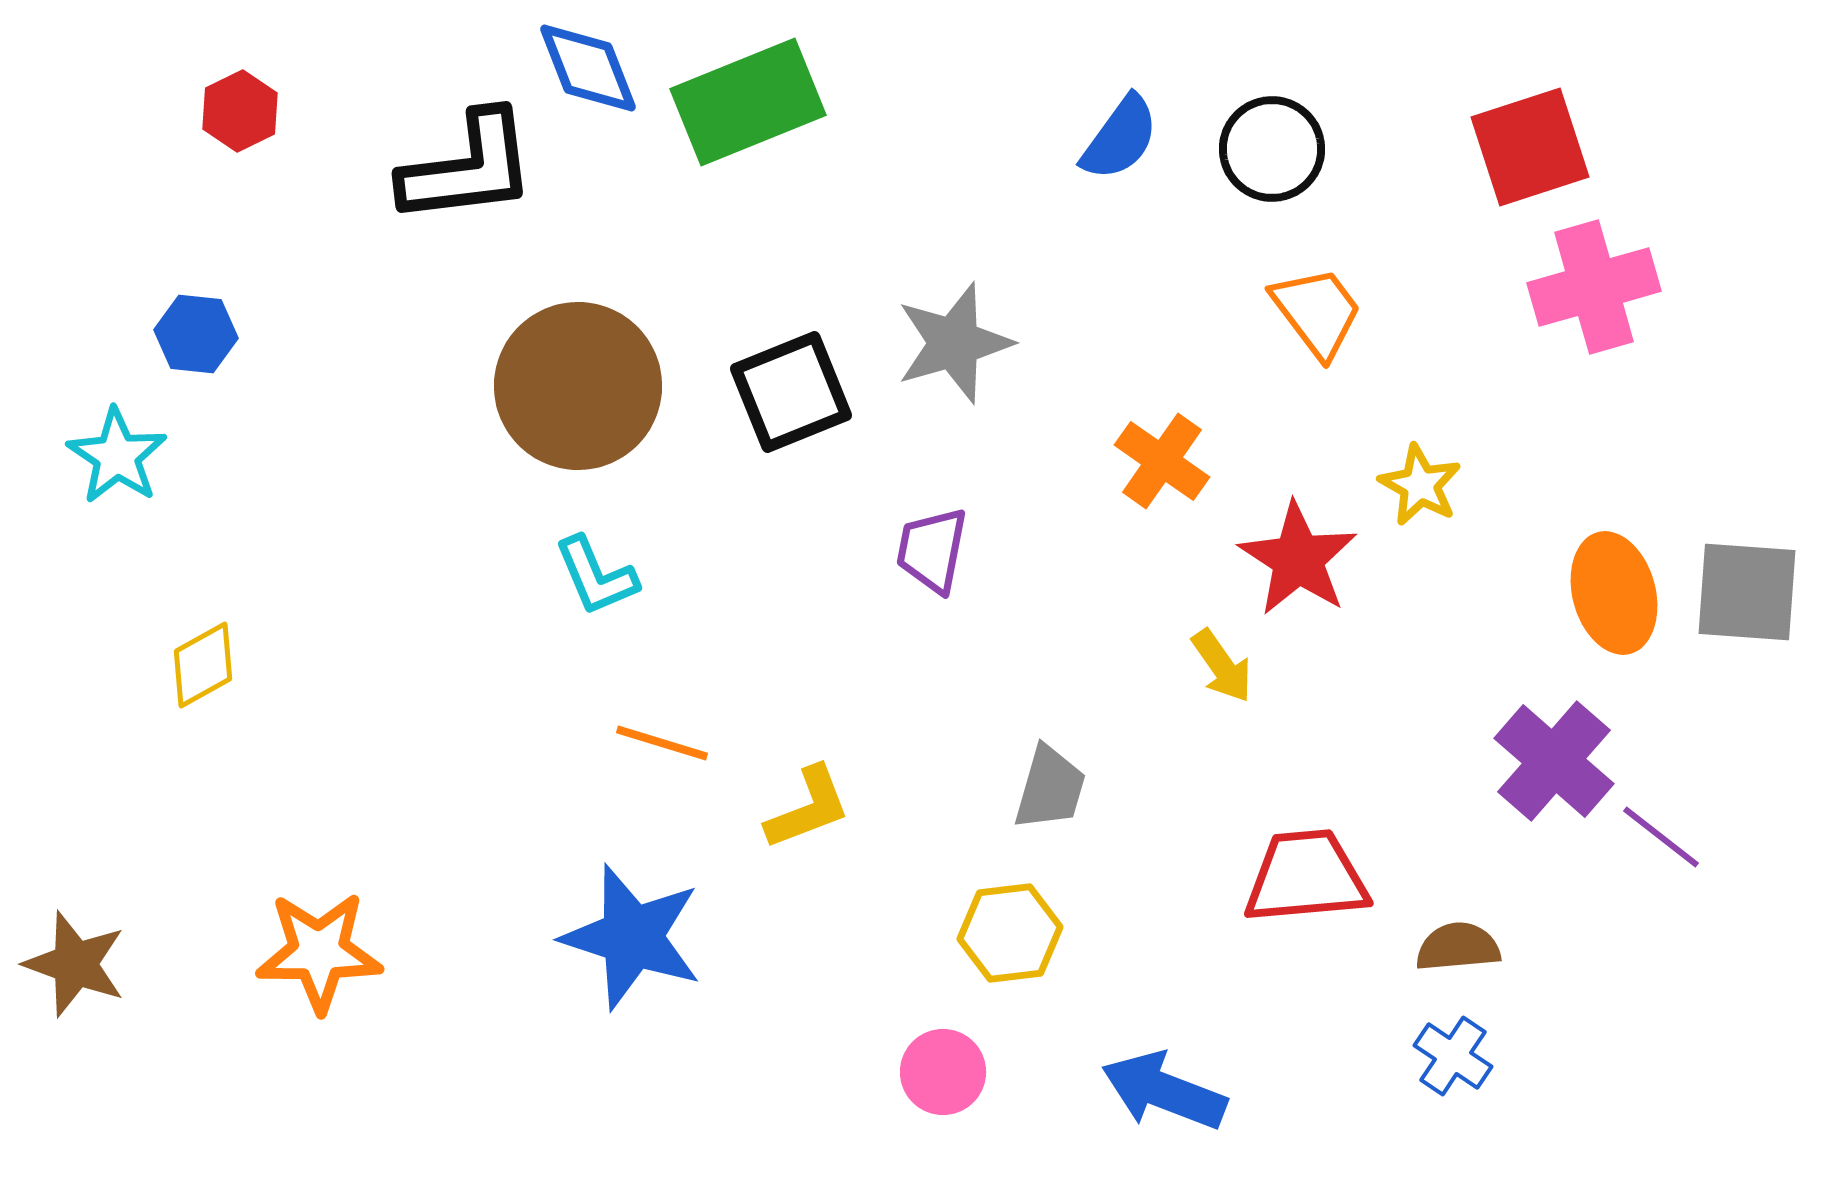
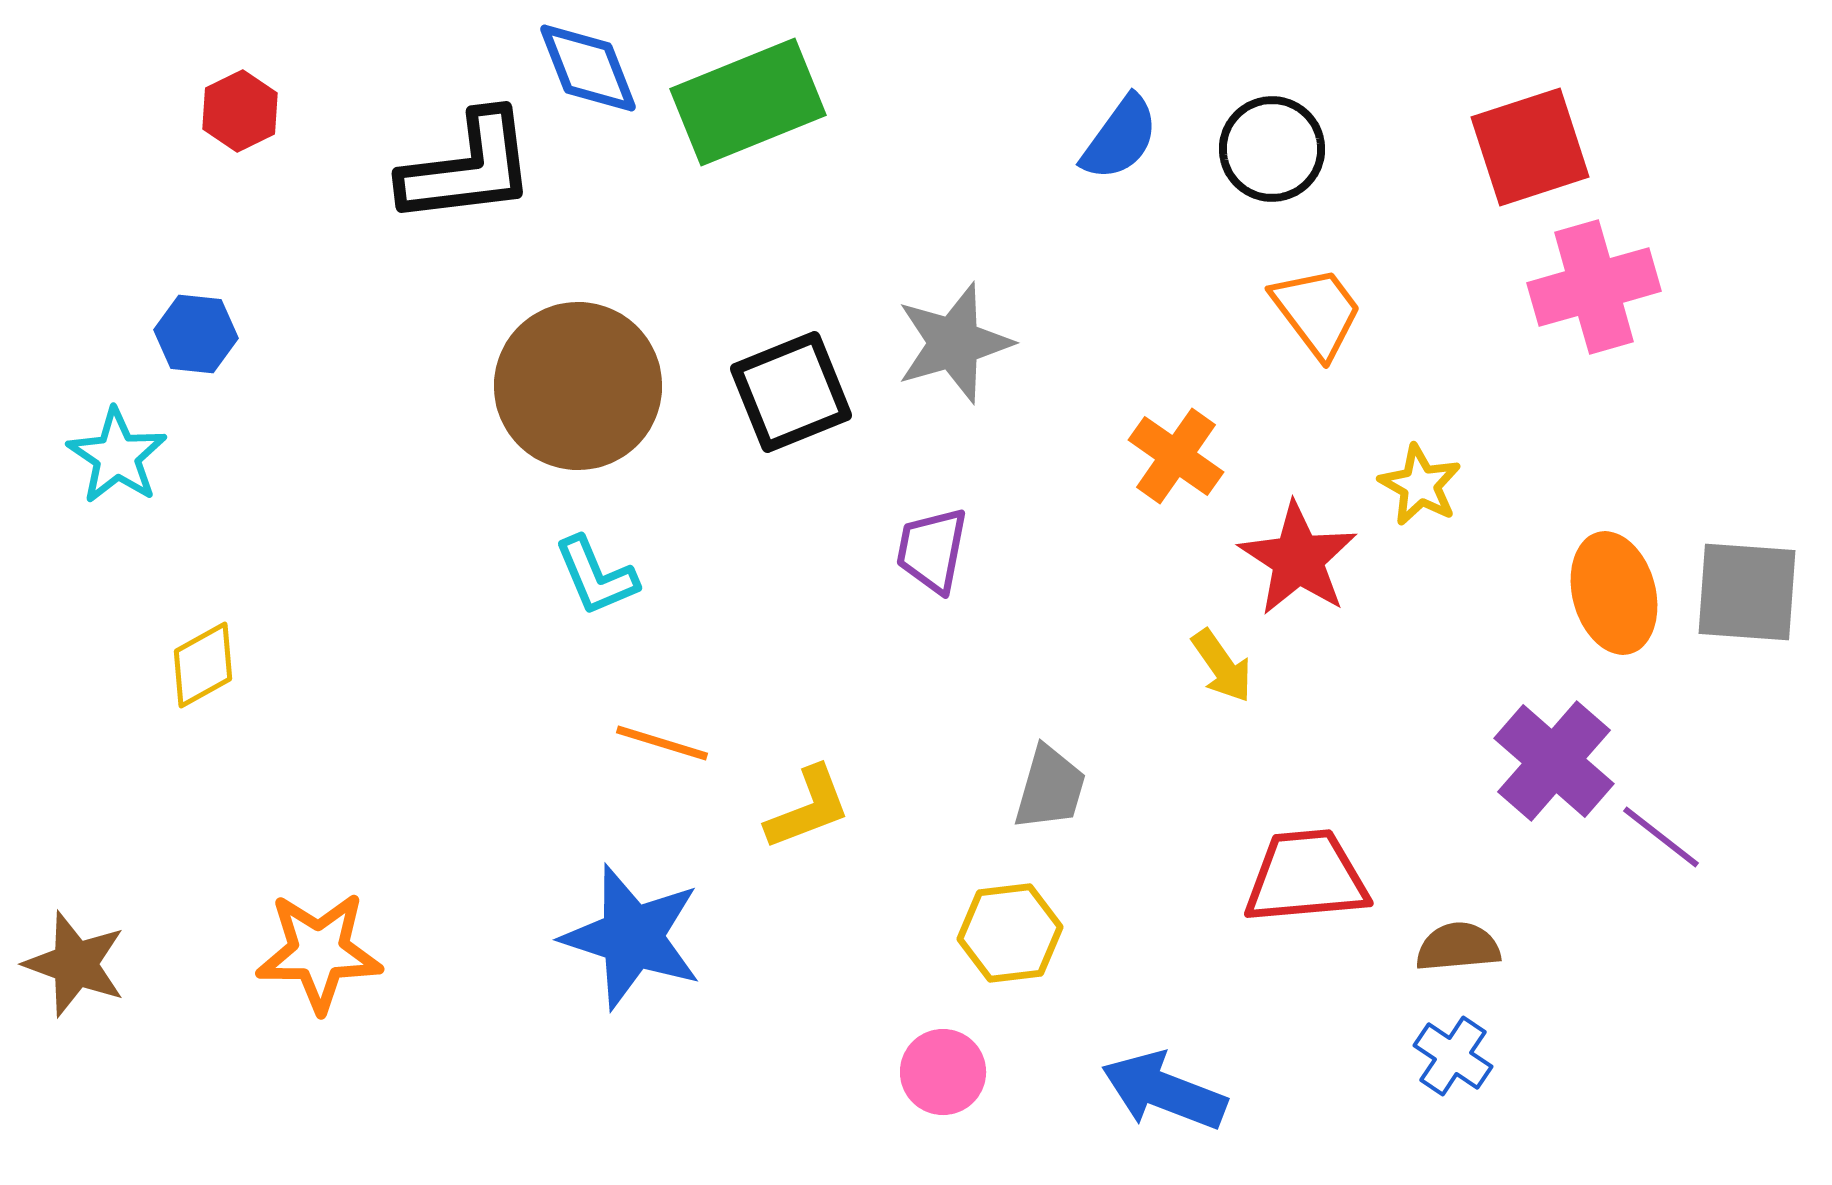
orange cross: moved 14 px right, 5 px up
